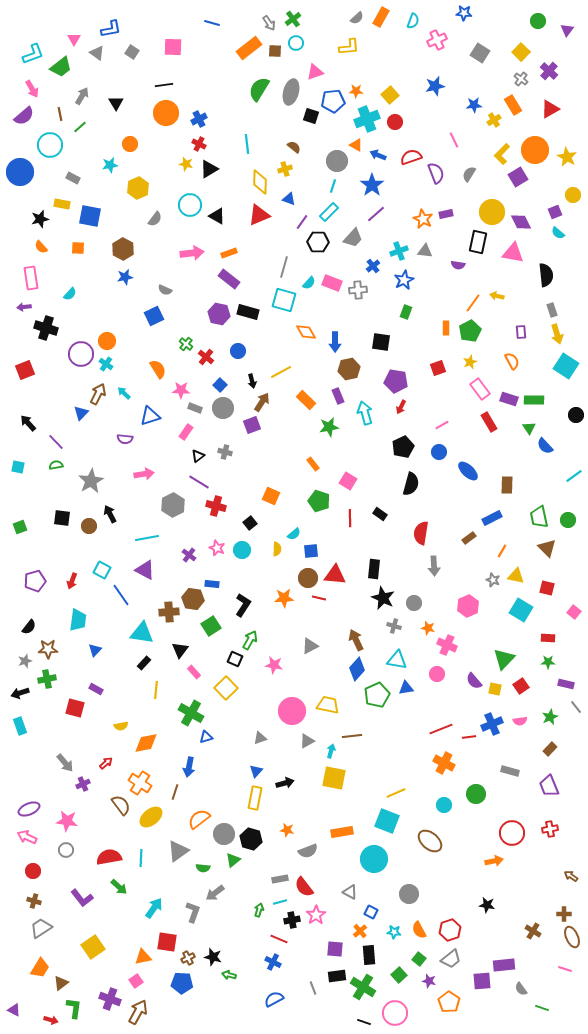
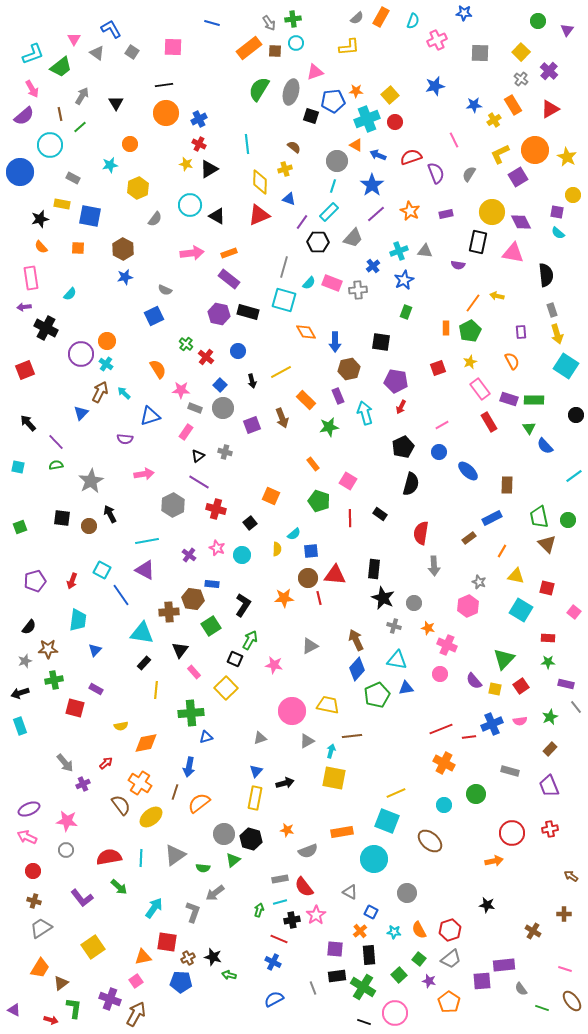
green cross at (293, 19): rotated 28 degrees clockwise
blue L-shape at (111, 29): rotated 110 degrees counterclockwise
gray square at (480, 53): rotated 30 degrees counterclockwise
yellow L-shape at (502, 154): moved 2 px left; rotated 20 degrees clockwise
purple square at (555, 212): moved 2 px right; rotated 32 degrees clockwise
orange star at (423, 219): moved 13 px left, 8 px up
black cross at (46, 328): rotated 10 degrees clockwise
brown arrow at (98, 394): moved 2 px right, 2 px up
brown arrow at (262, 402): moved 20 px right, 16 px down; rotated 126 degrees clockwise
red cross at (216, 506): moved 3 px down
cyan line at (147, 538): moved 3 px down
brown triangle at (547, 548): moved 4 px up
cyan circle at (242, 550): moved 5 px down
gray star at (493, 580): moved 14 px left, 2 px down
red line at (319, 598): rotated 64 degrees clockwise
pink circle at (437, 674): moved 3 px right
green cross at (47, 679): moved 7 px right, 1 px down
green cross at (191, 713): rotated 35 degrees counterclockwise
orange semicircle at (199, 819): moved 16 px up
gray triangle at (178, 851): moved 3 px left, 4 px down
gray circle at (409, 894): moved 2 px left, 1 px up
brown ellipse at (572, 937): moved 64 px down; rotated 15 degrees counterclockwise
blue pentagon at (182, 983): moved 1 px left, 1 px up
brown arrow at (138, 1012): moved 2 px left, 2 px down
